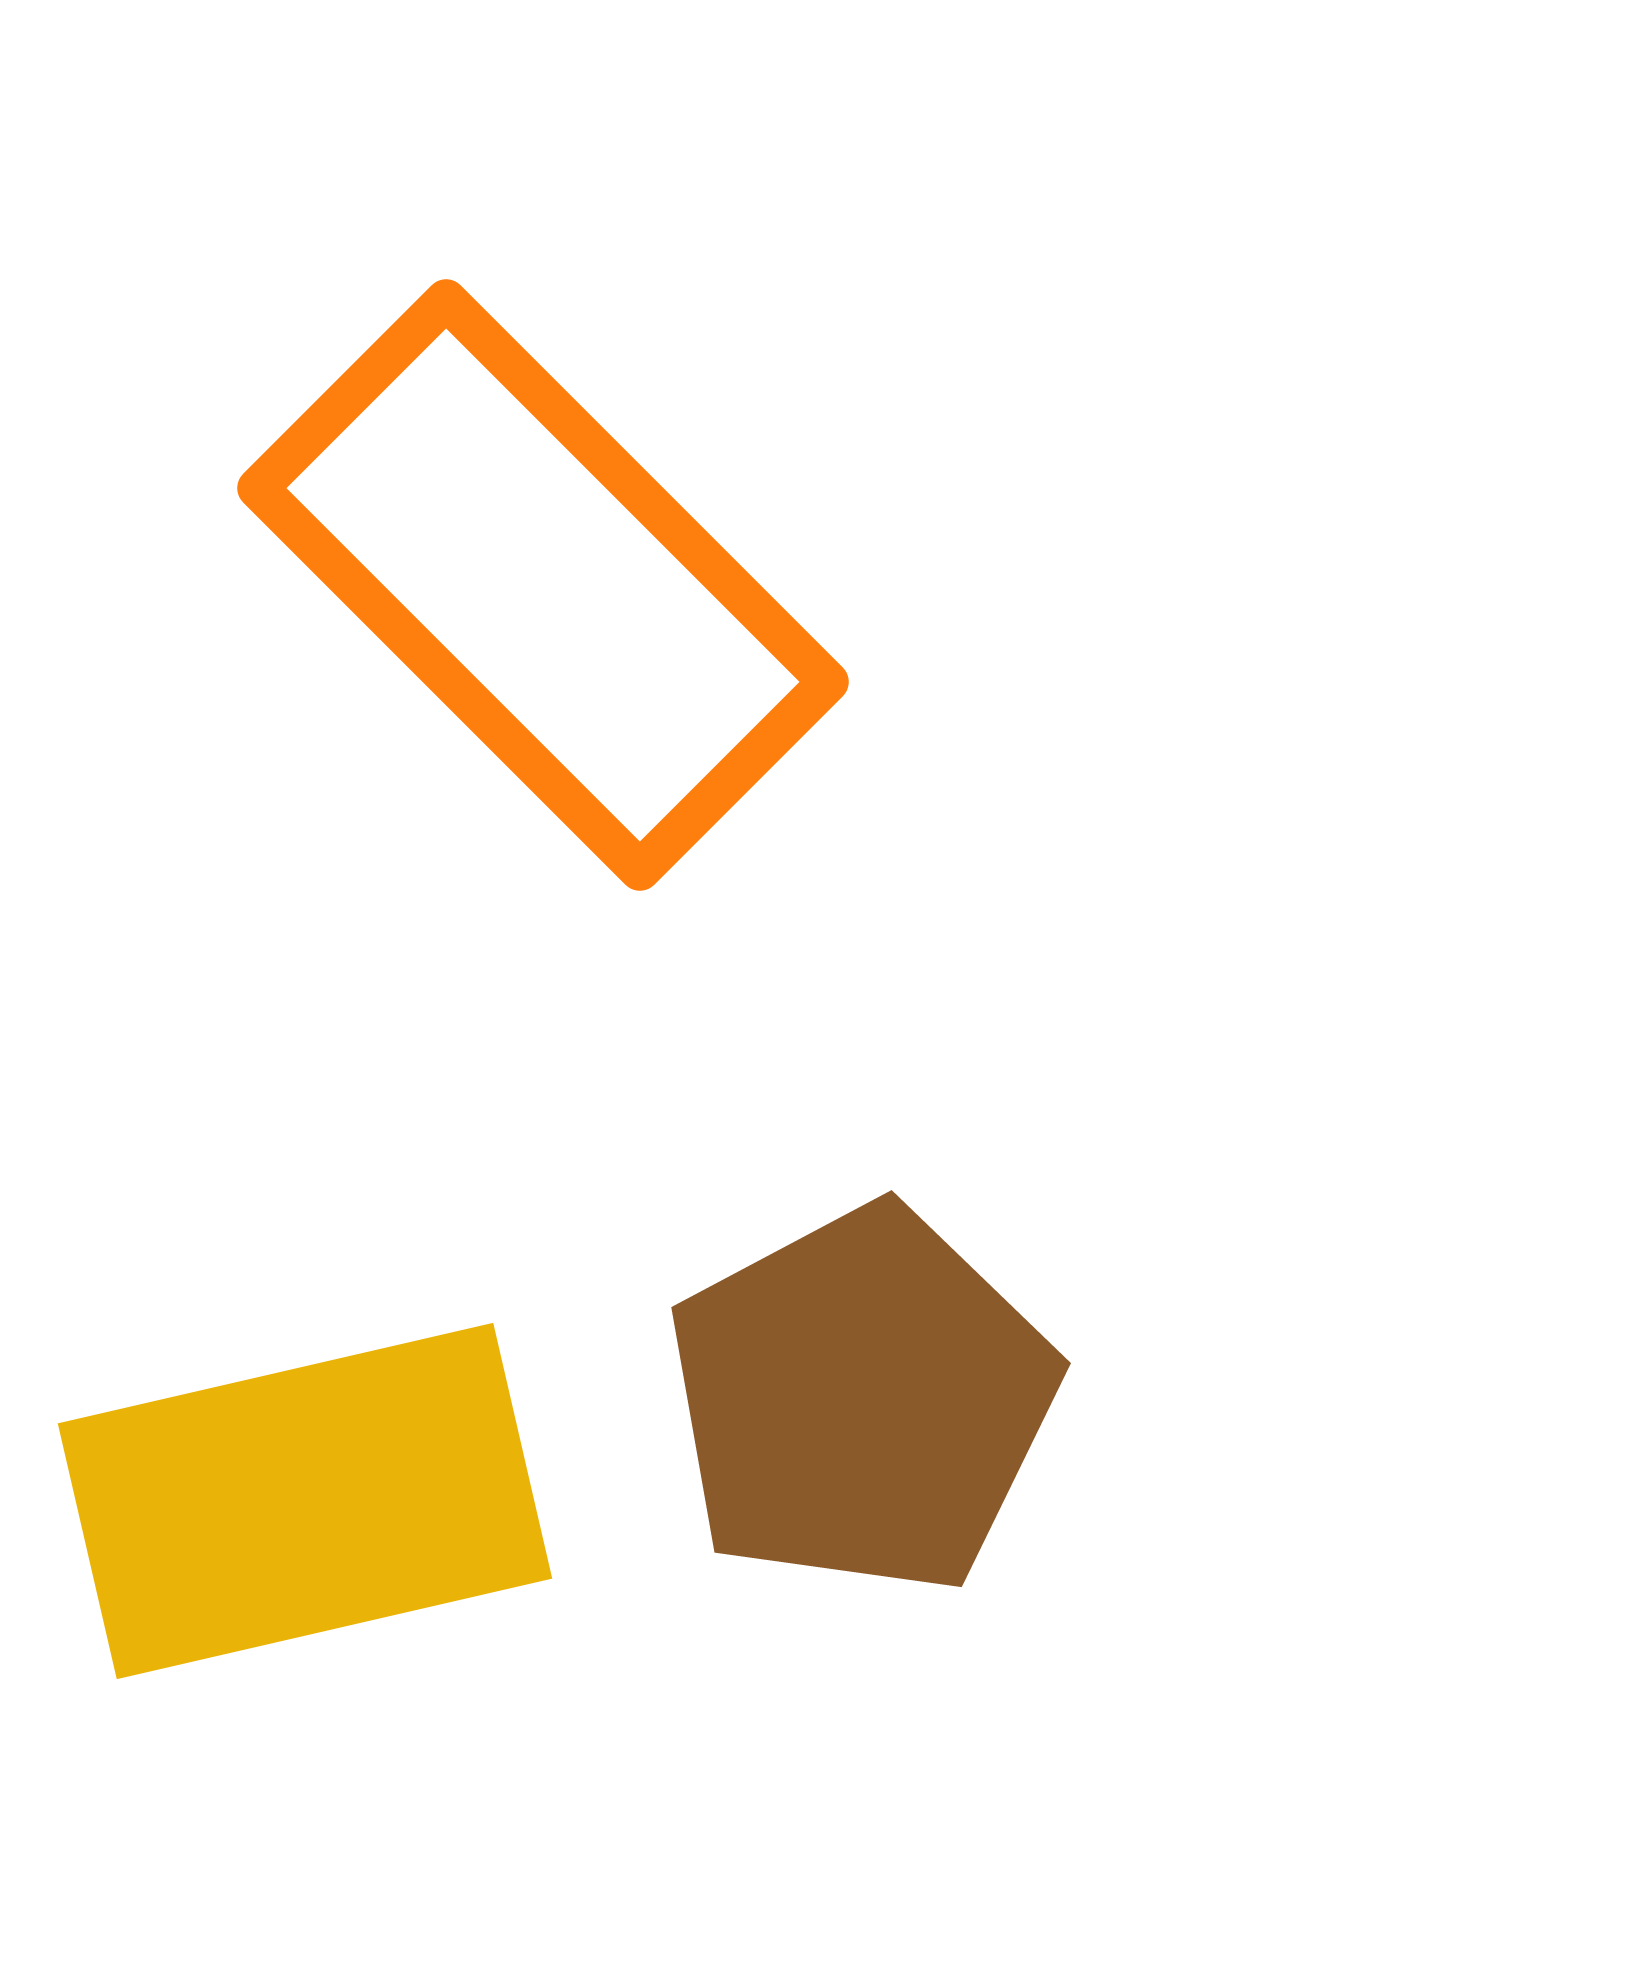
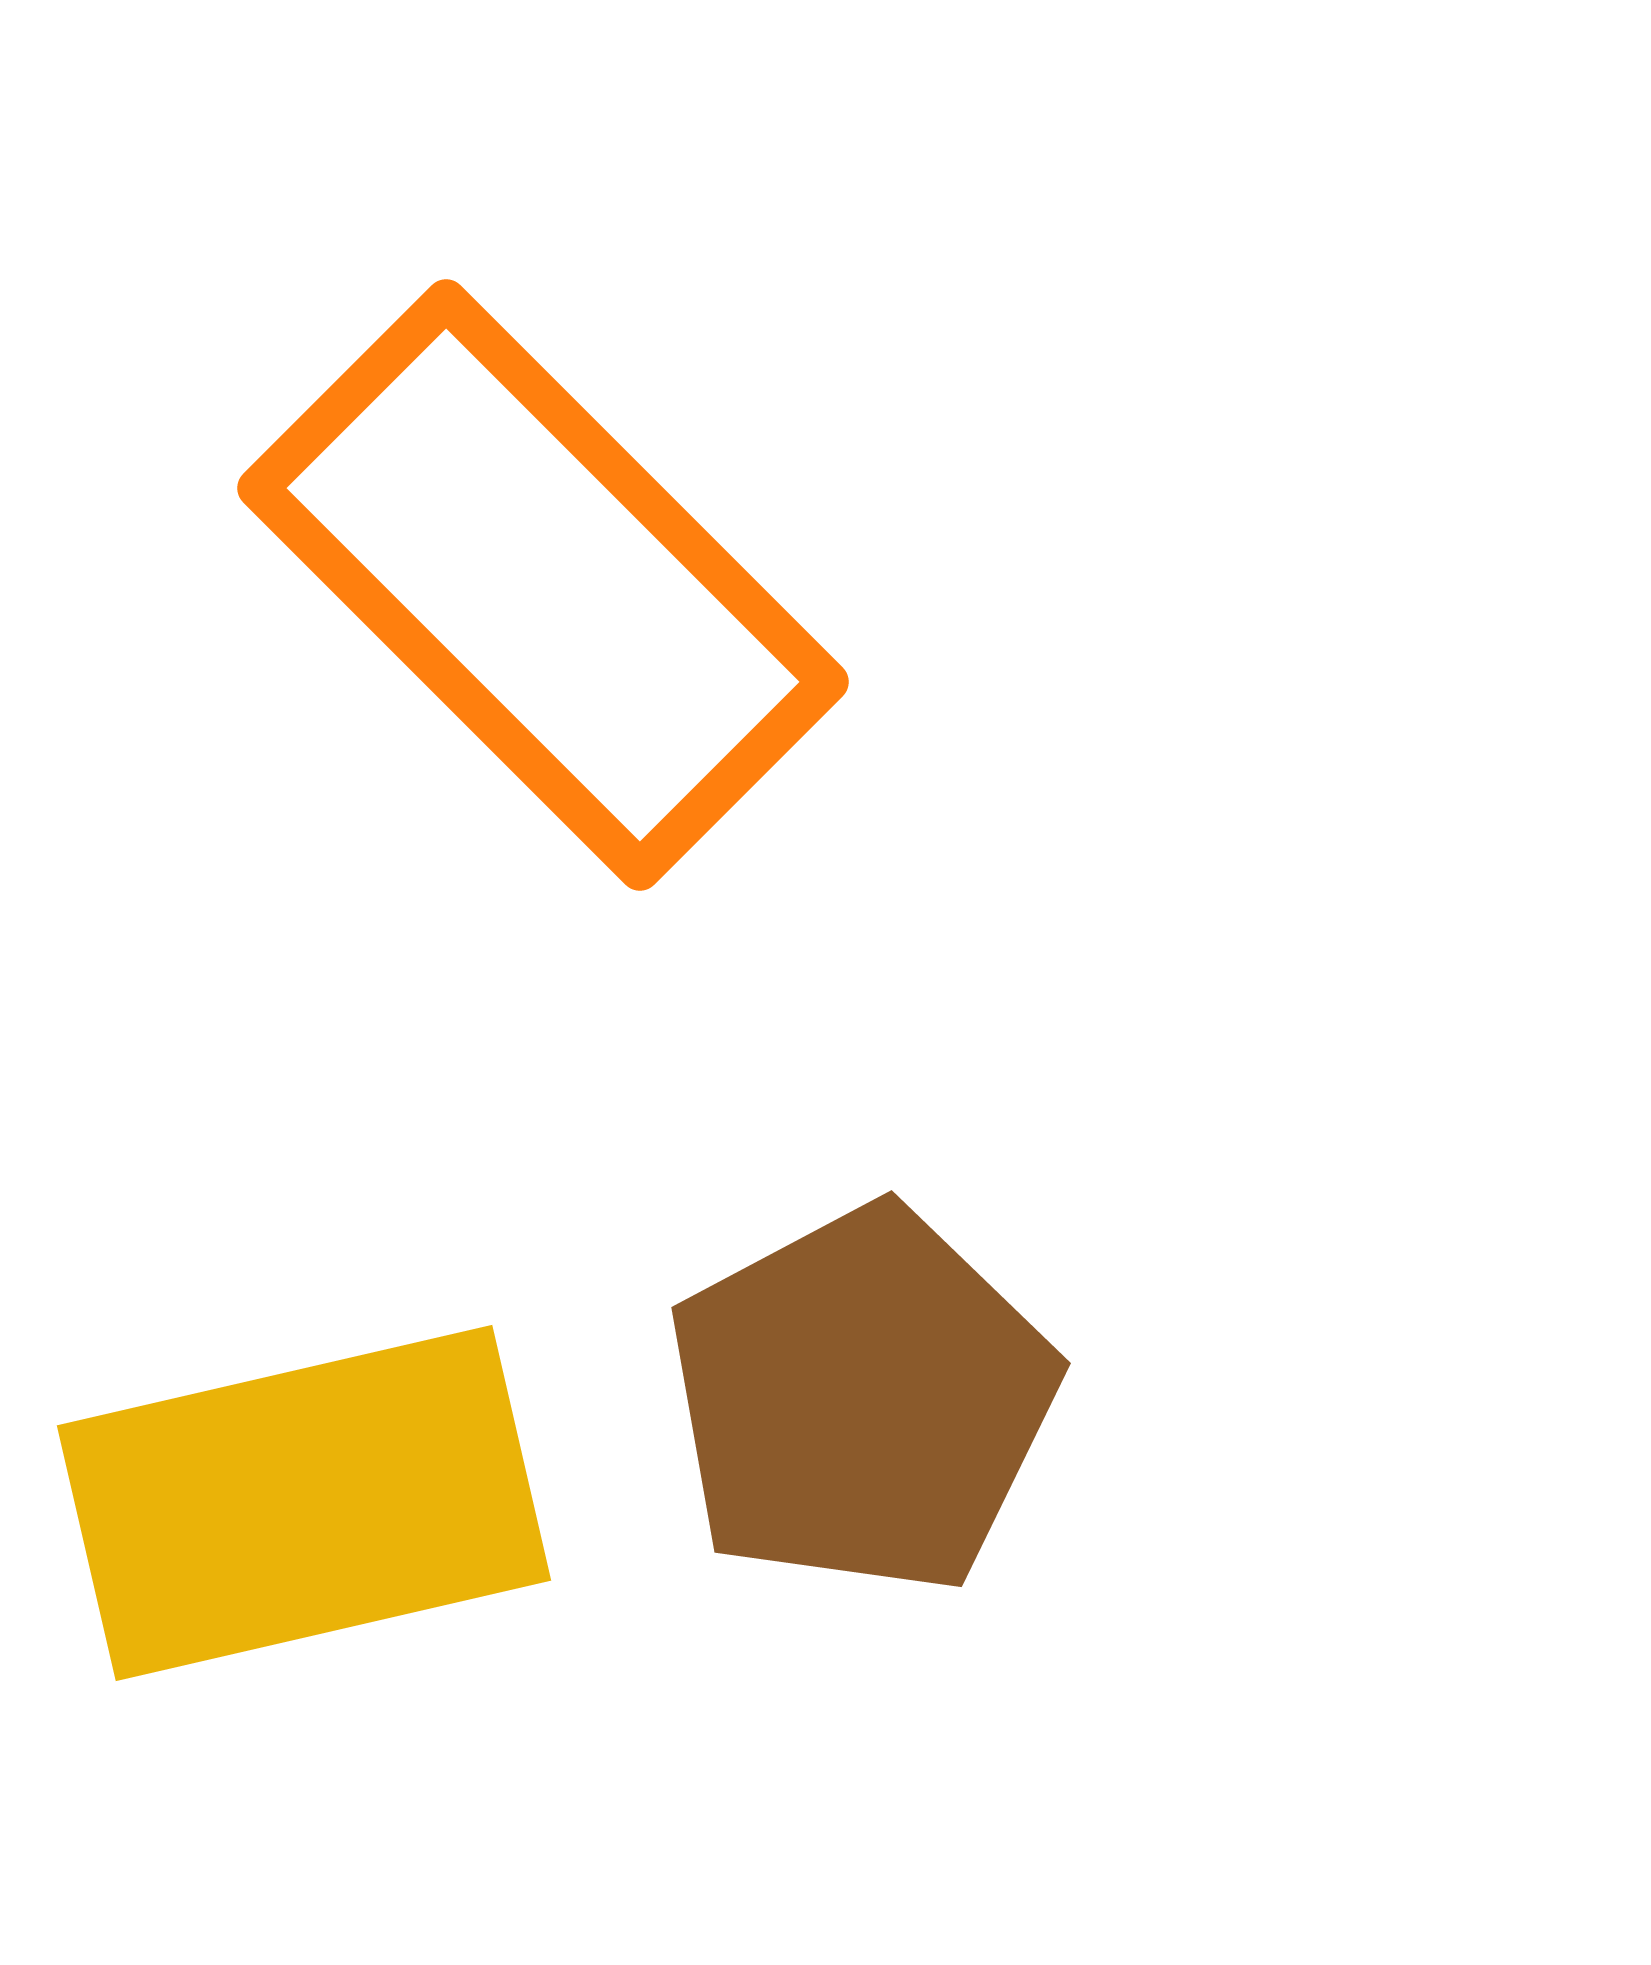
yellow rectangle: moved 1 px left, 2 px down
